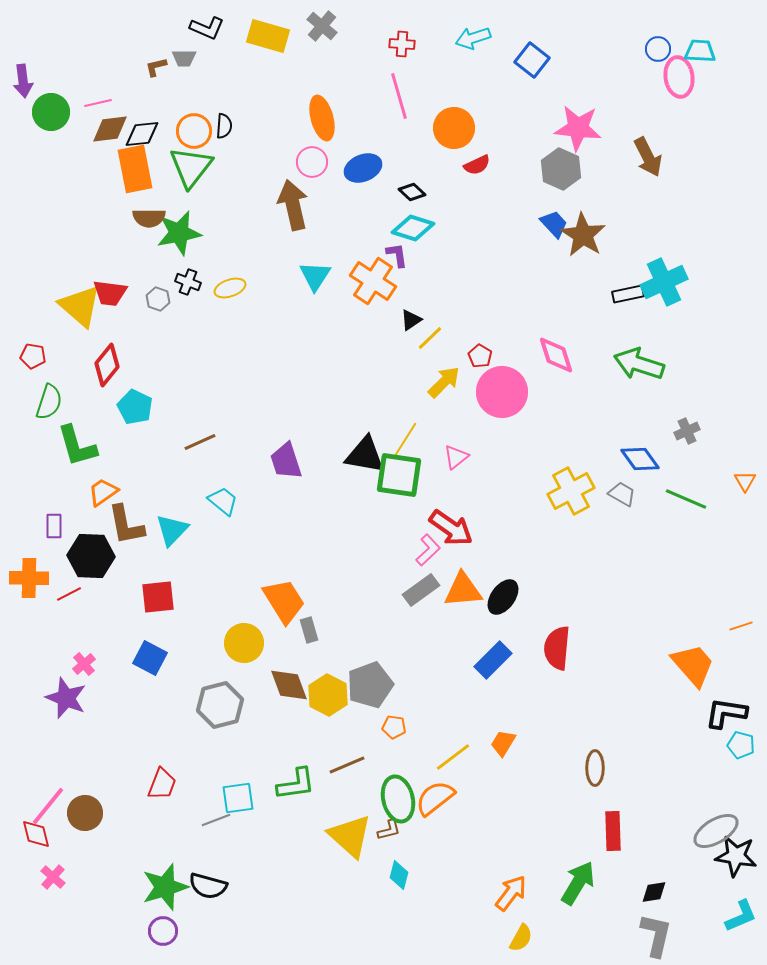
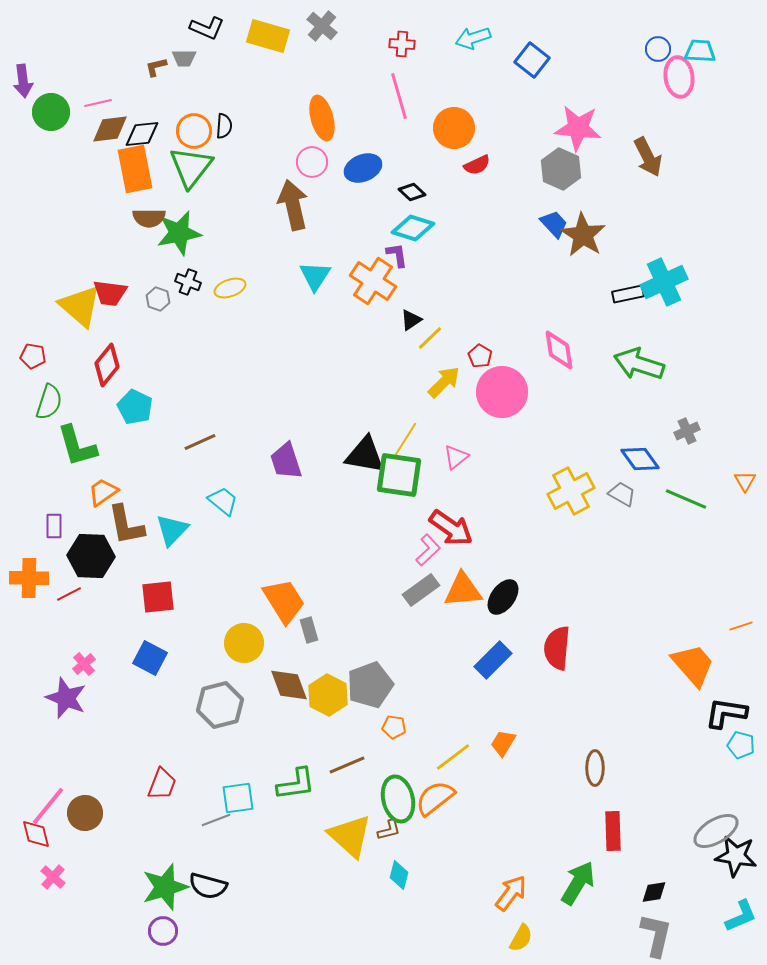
pink diamond at (556, 355): moved 3 px right, 5 px up; rotated 9 degrees clockwise
